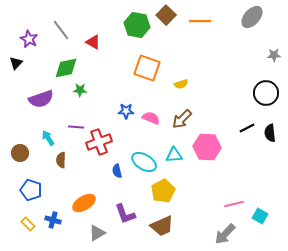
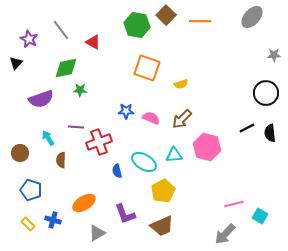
pink hexagon: rotated 12 degrees clockwise
